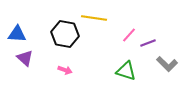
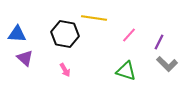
purple line: moved 11 px right, 1 px up; rotated 42 degrees counterclockwise
pink arrow: rotated 40 degrees clockwise
